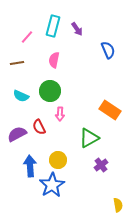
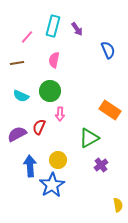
red semicircle: rotated 49 degrees clockwise
